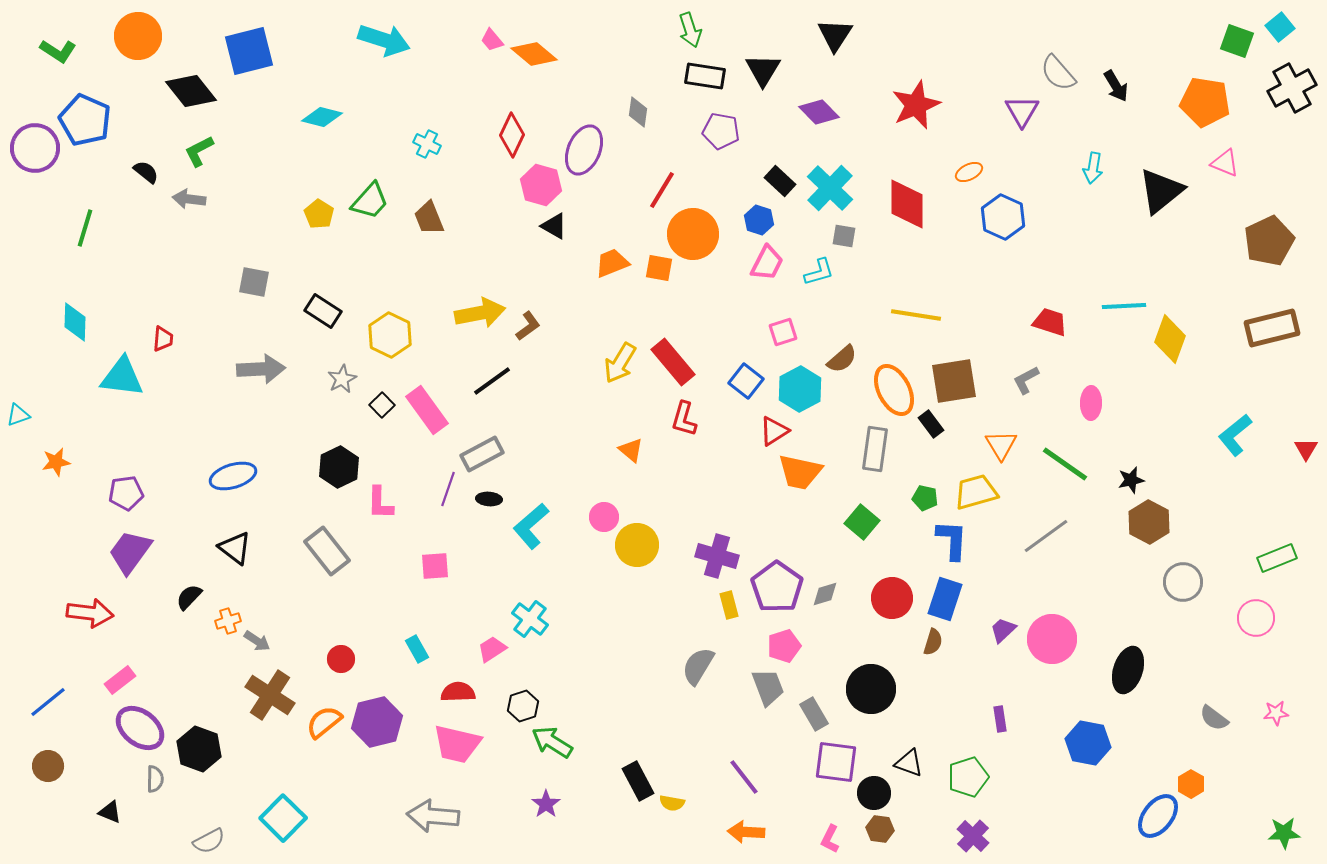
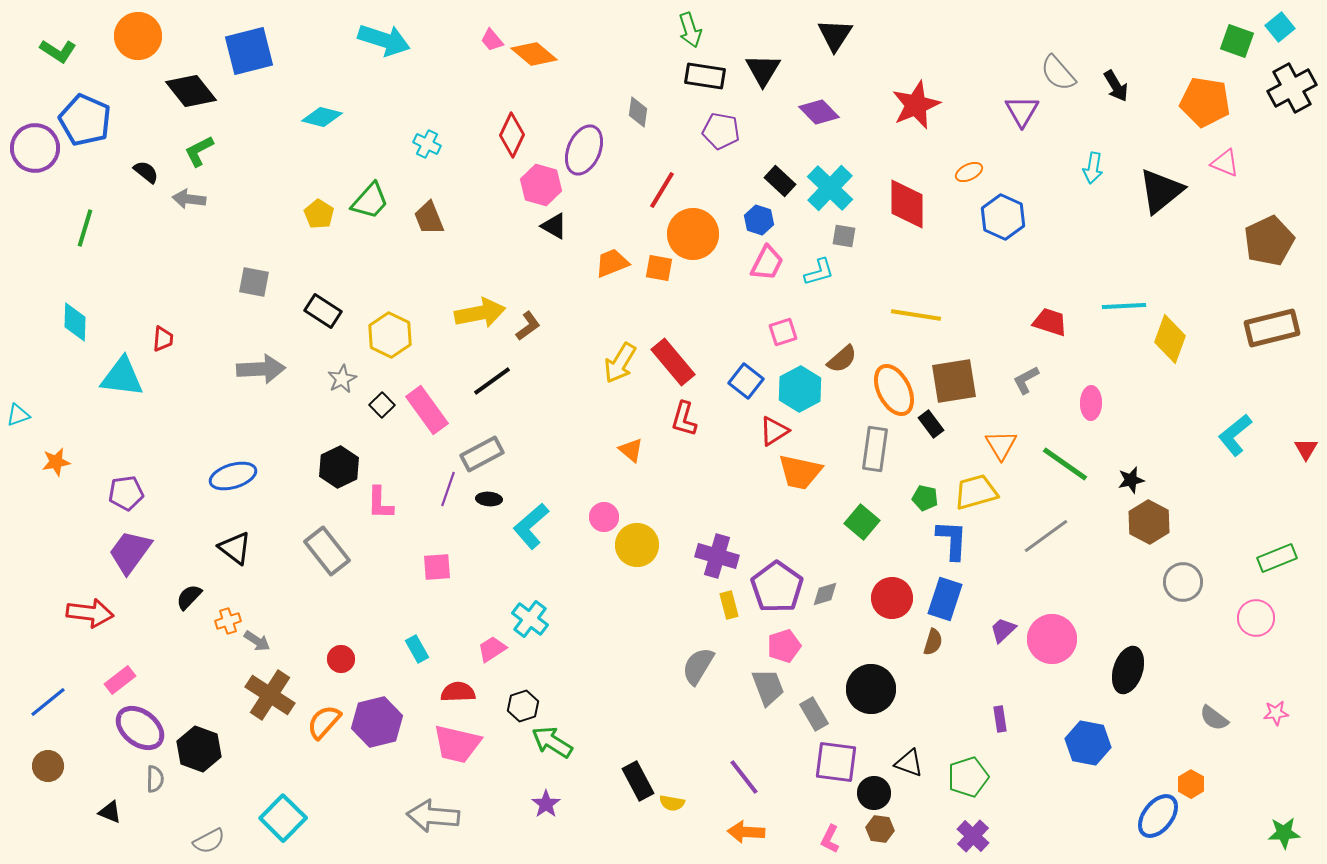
pink square at (435, 566): moved 2 px right, 1 px down
orange semicircle at (324, 722): rotated 9 degrees counterclockwise
